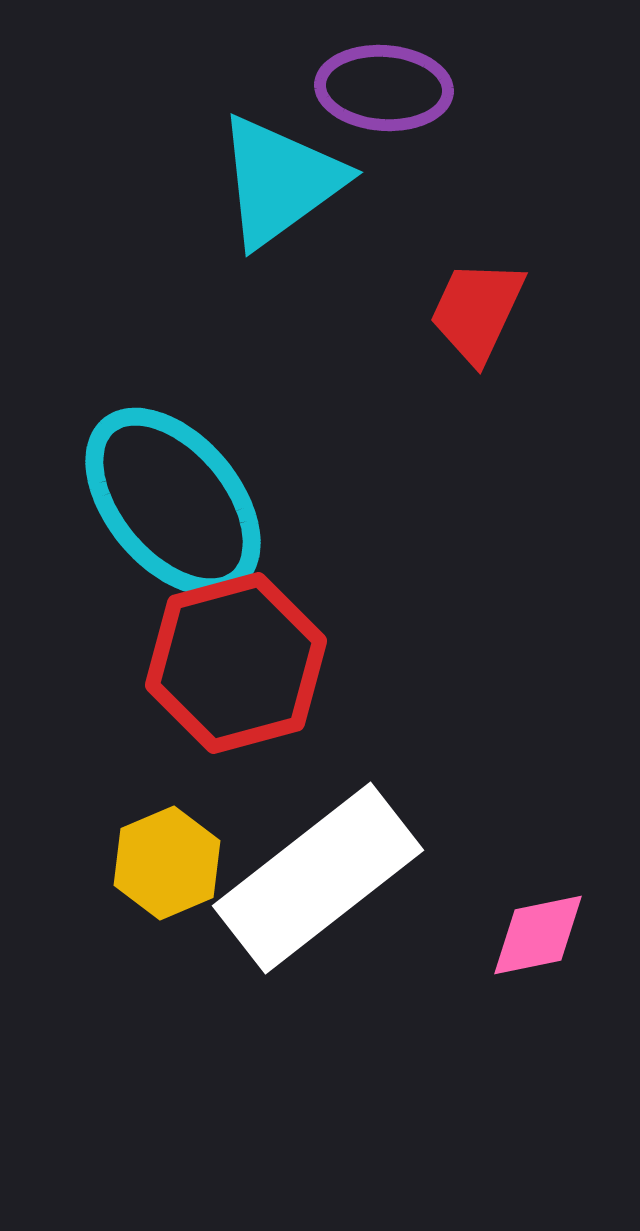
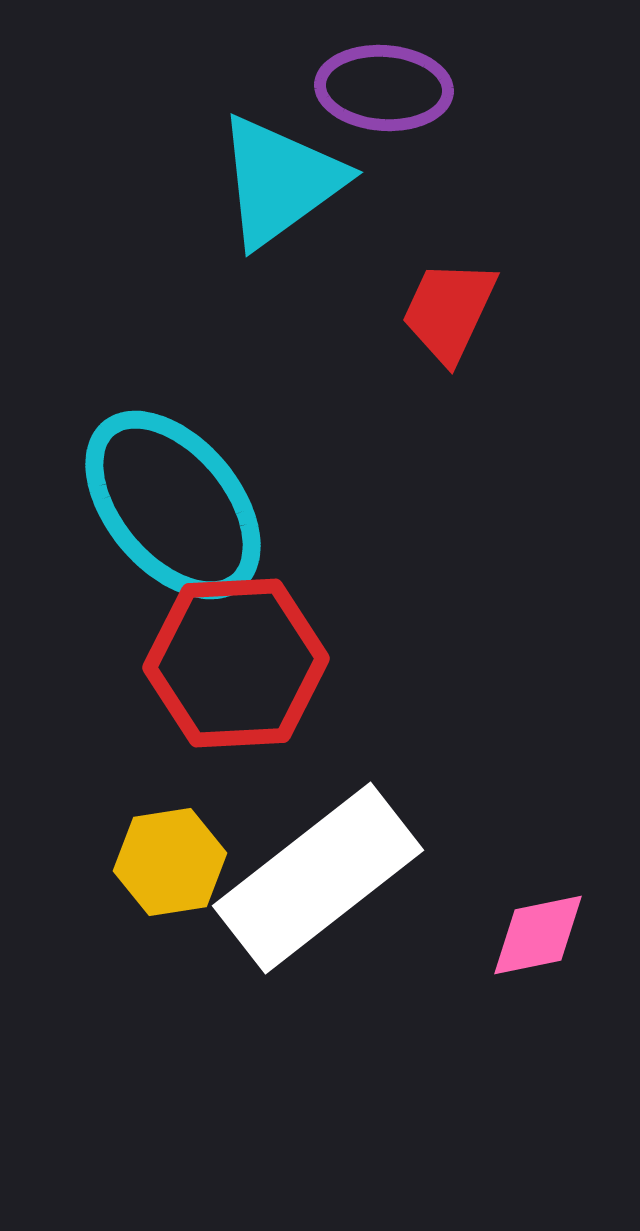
red trapezoid: moved 28 px left
cyan ellipse: moved 3 px down
red hexagon: rotated 12 degrees clockwise
yellow hexagon: moved 3 px right, 1 px up; rotated 14 degrees clockwise
